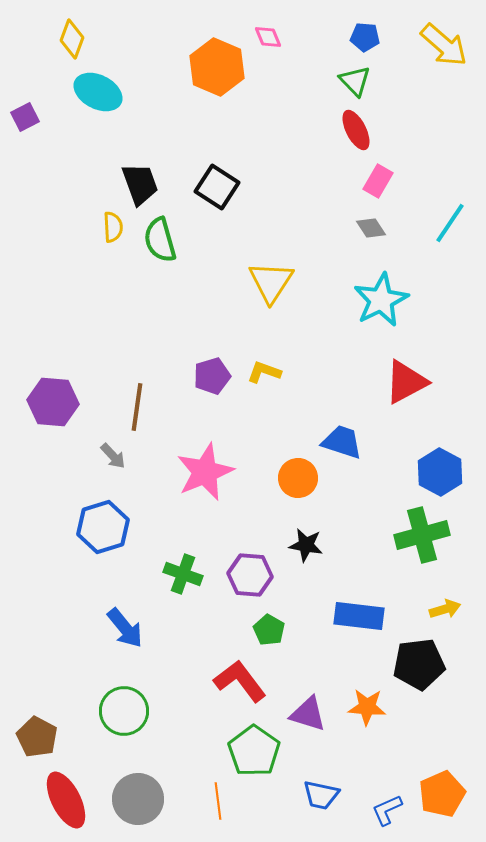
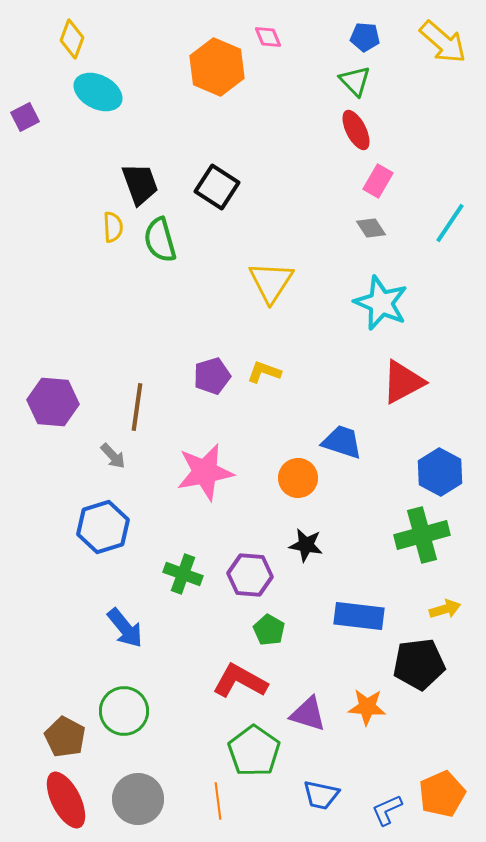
yellow arrow at (444, 45): moved 1 px left, 3 px up
cyan star at (381, 300): moved 3 px down; rotated 22 degrees counterclockwise
red triangle at (406, 382): moved 3 px left
pink star at (205, 472): rotated 12 degrees clockwise
red L-shape at (240, 681): rotated 24 degrees counterclockwise
brown pentagon at (37, 737): moved 28 px right
